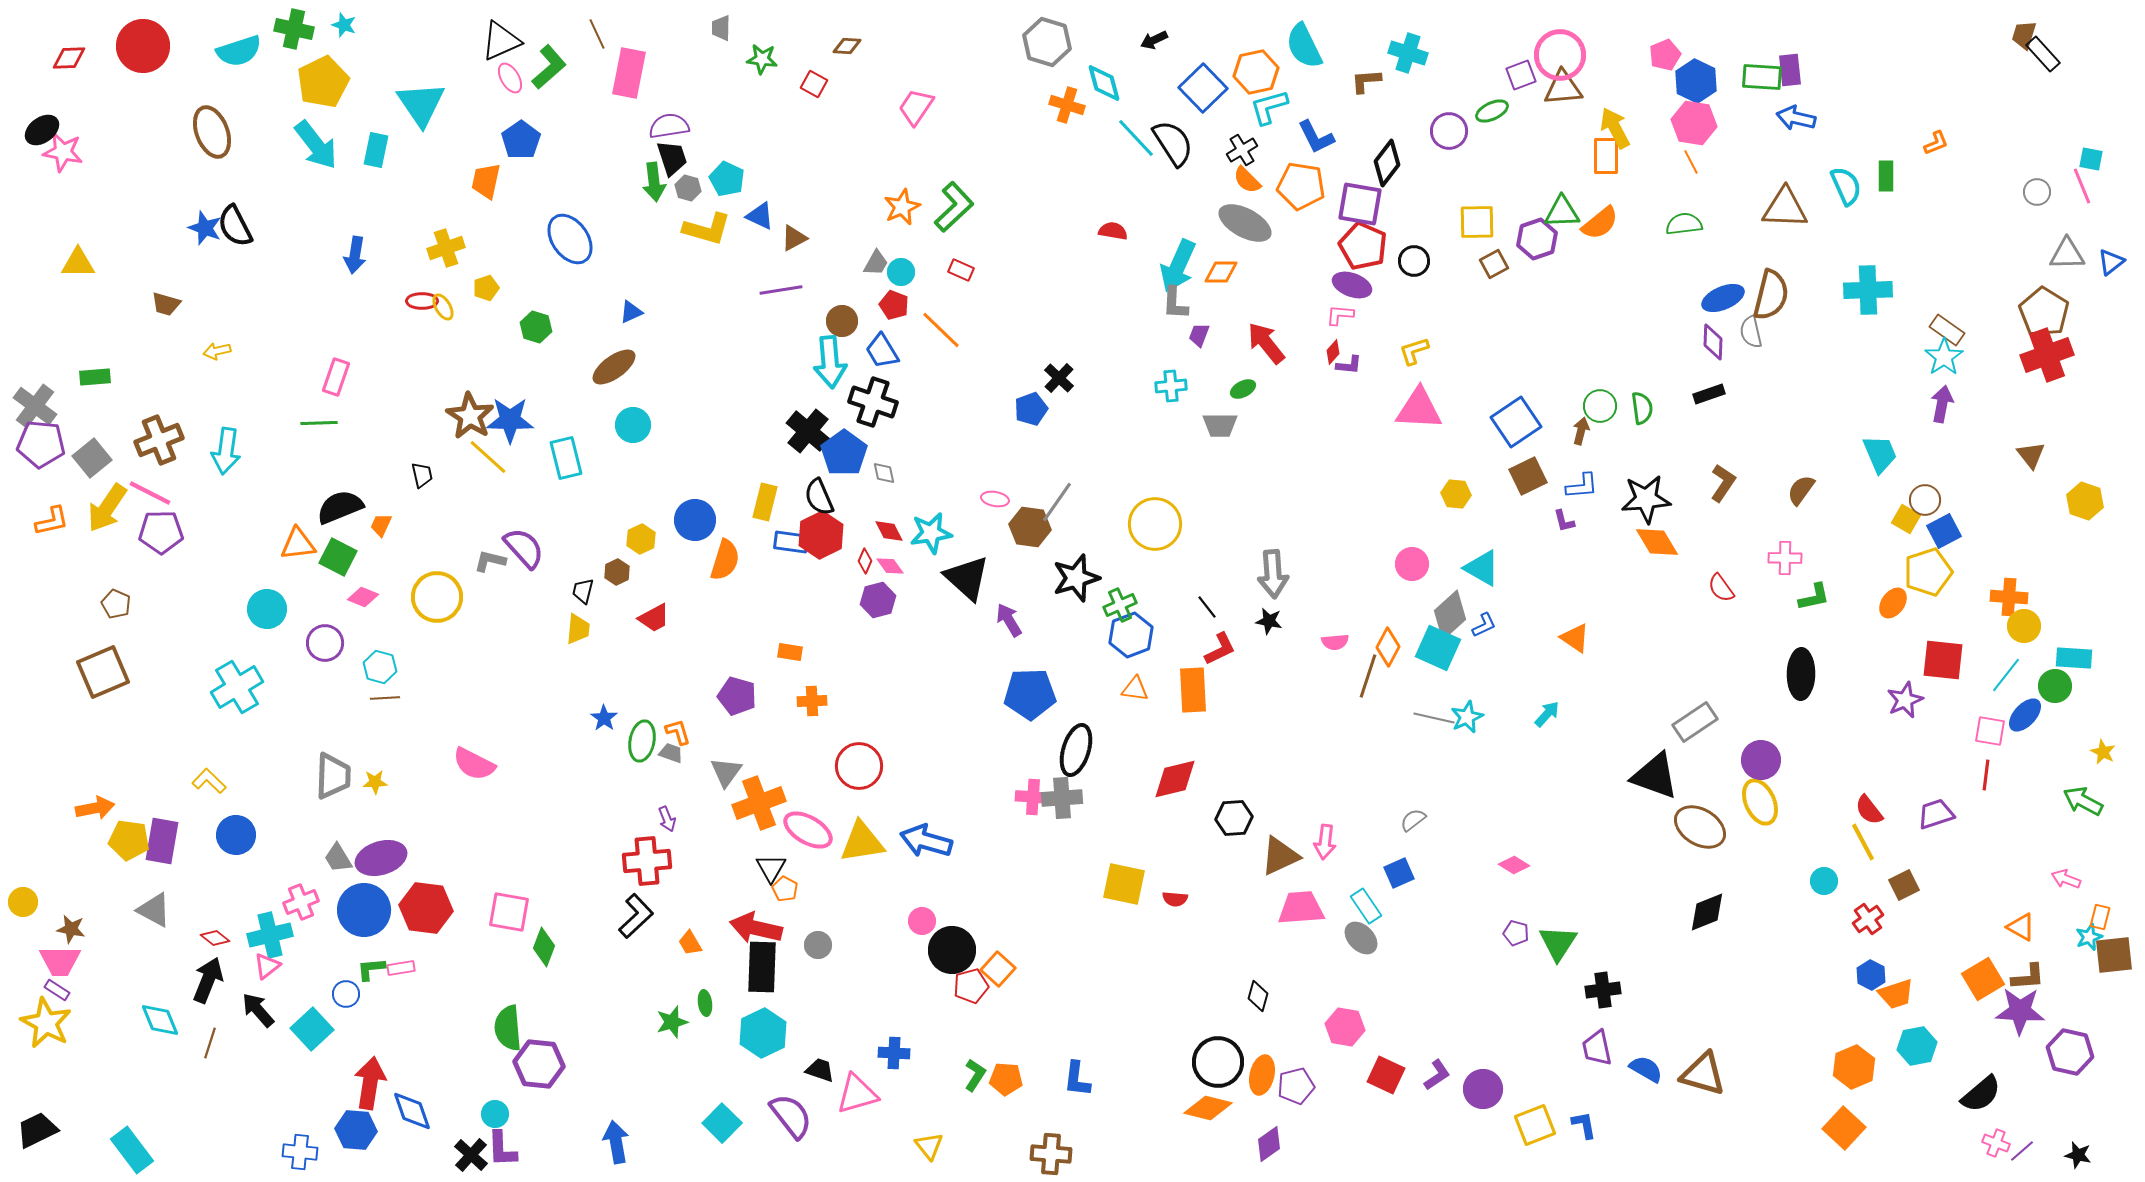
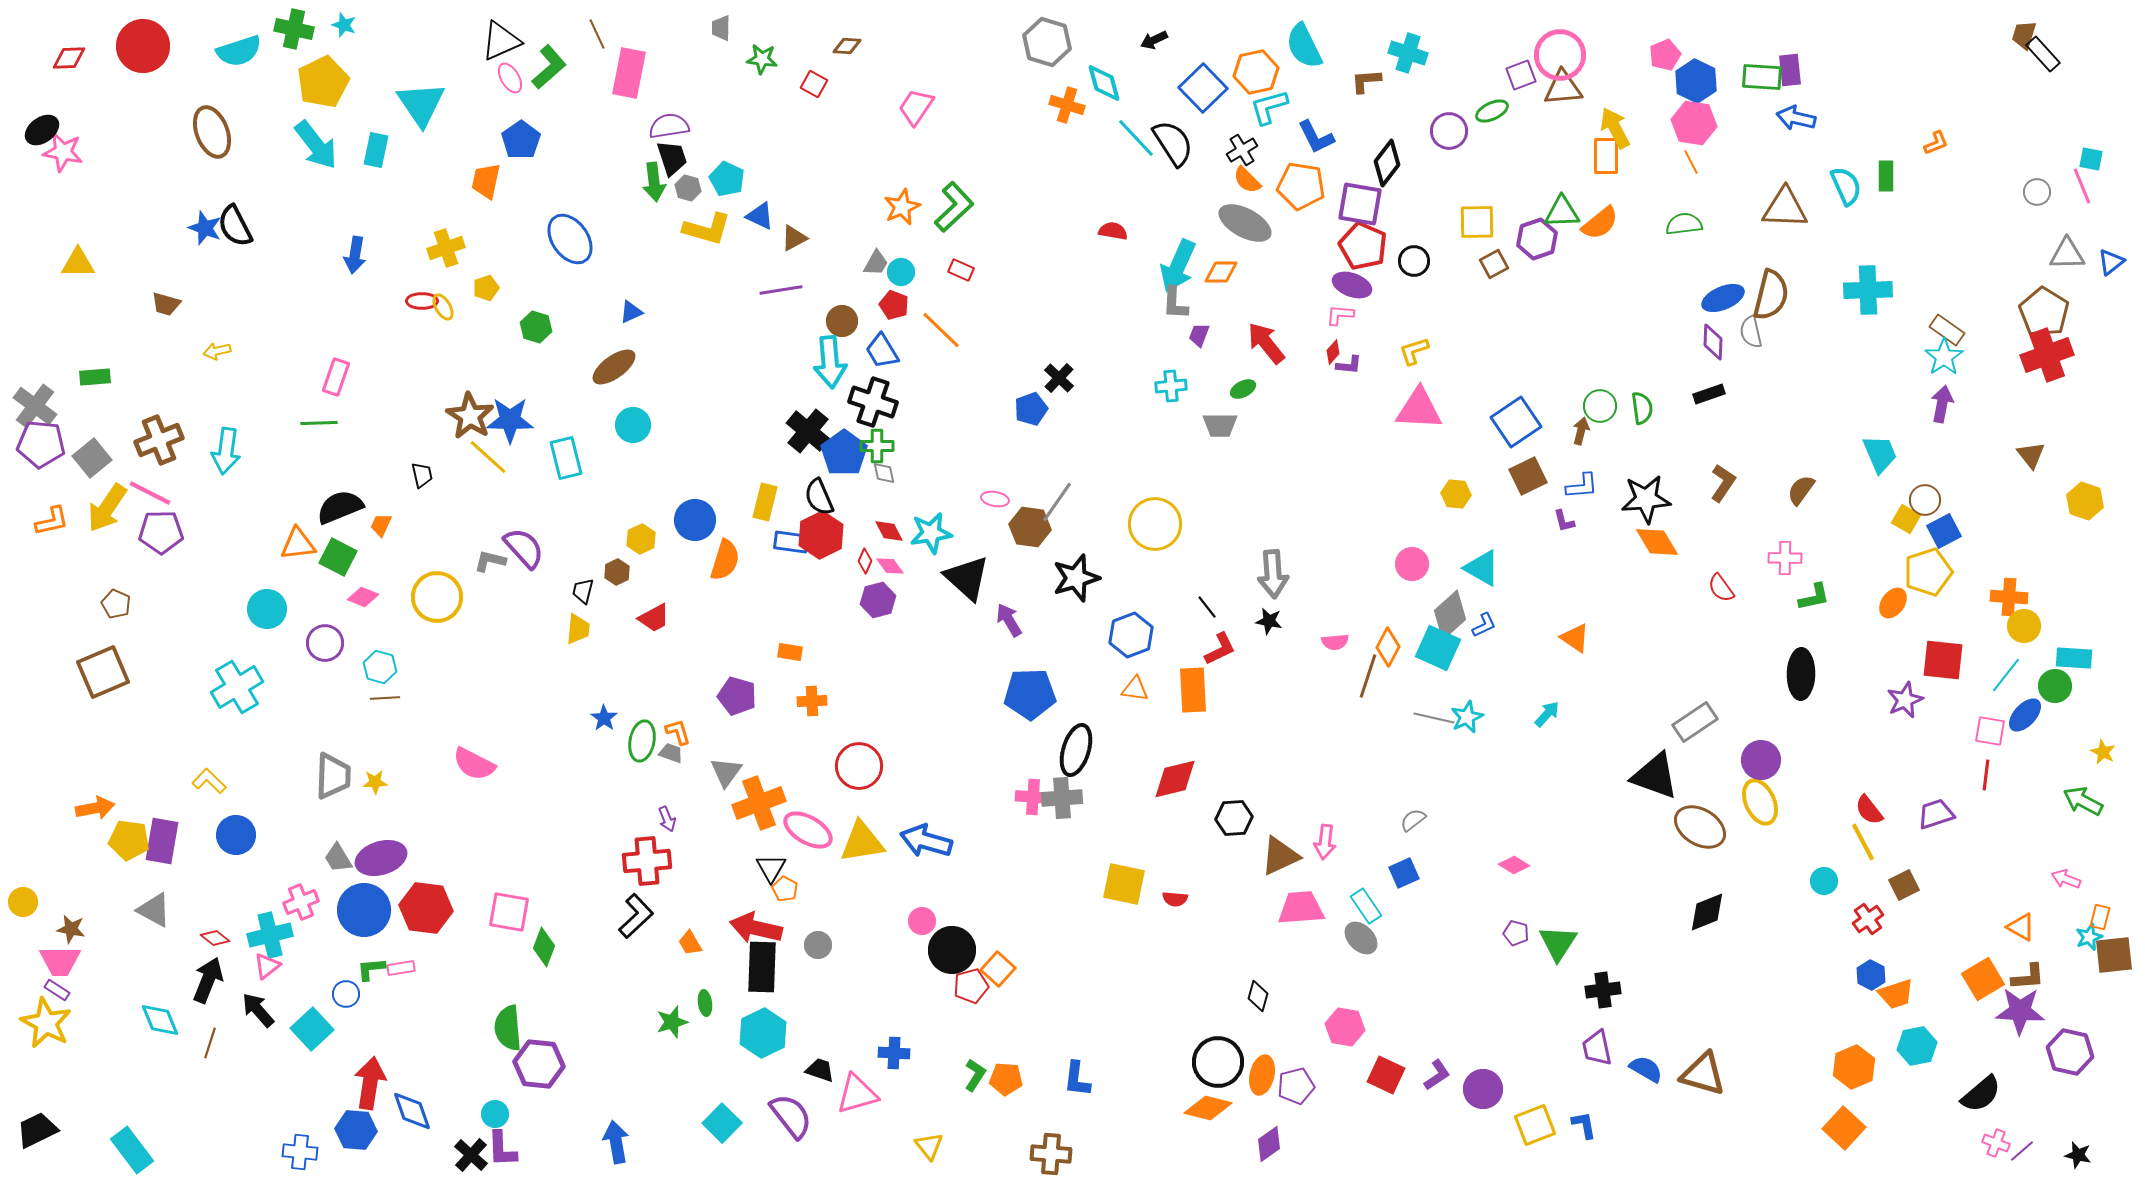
green cross at (1120, 605): moved 243 px left, 159 px up; rotated 24 degrees clockwise
blue square at (1399, 873): moved 5 px right
